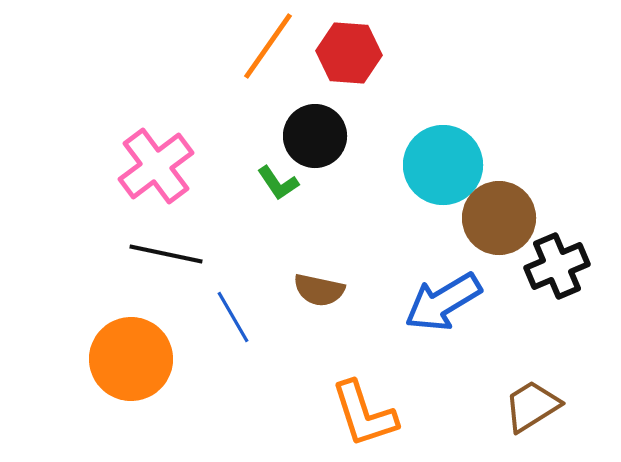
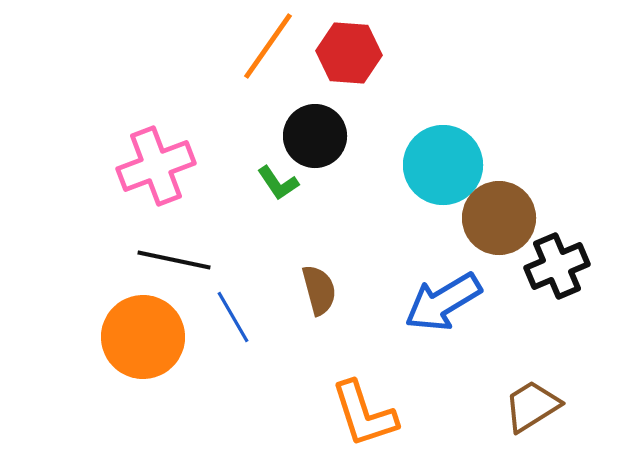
pink cross: rotated 16 degrees clockwise
black line: moved 8 px right, 6 px down
brown semicircle: rotated 117 degrees counterclockwise
orange circle: moved 12 px right, 22 px up
